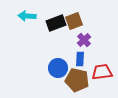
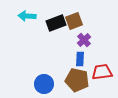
blue circle: moved 14 px left, 16 px down
